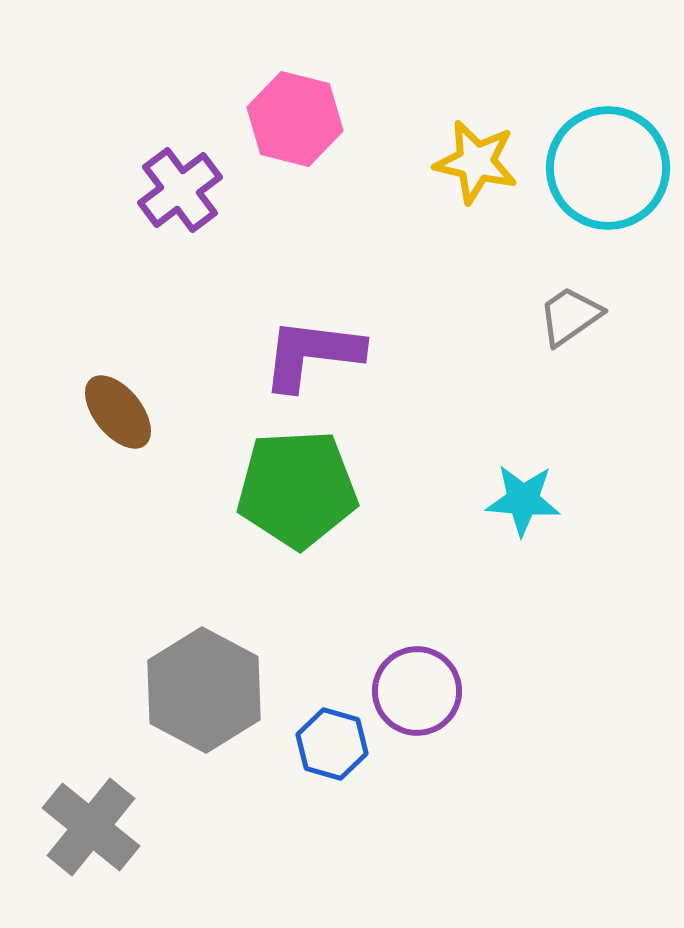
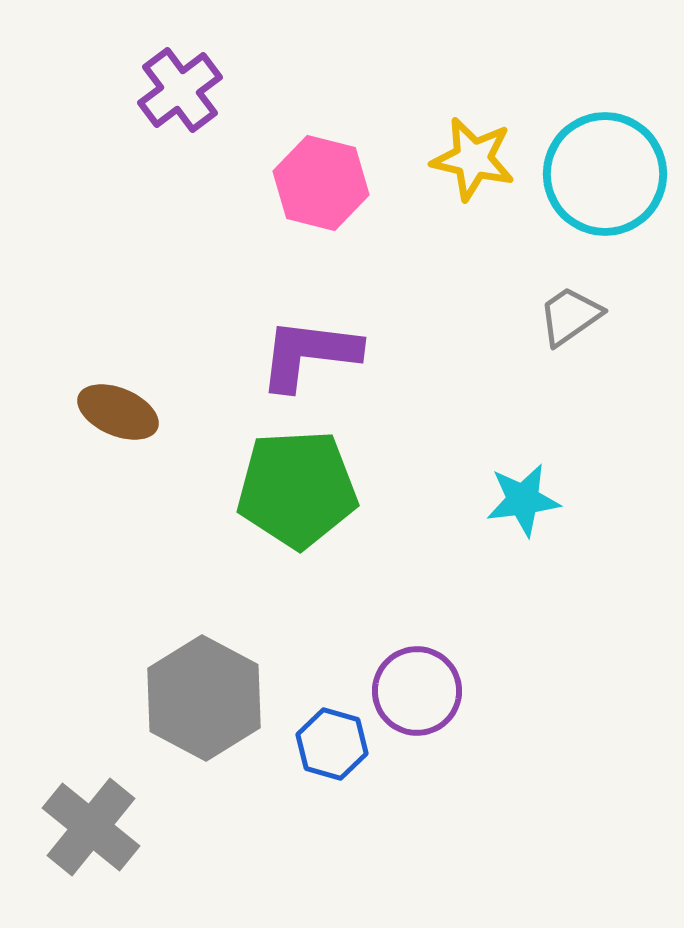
pink hexagon: moved 26 px right, 64 px down
yellow star: moved 3 px left, 3 px up
cyan circle: moved 3 px left, 6 px down
purple cross: moved 100 px up
purple L-shape: moved 3 px left
brown ellipse: rotated 28 degrees counterclockwise
cyan star: rotated 12 degrees counterclockwise
gray hexagon: moved 8 px down
